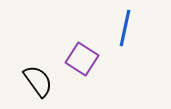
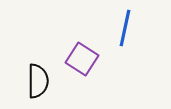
black semicircle: rotated 36 degrees clockwise
